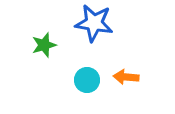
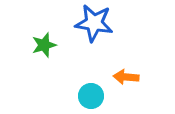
cyan circle: moved 4 px right, 16 px down
